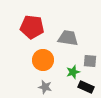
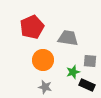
red pentagon: rotated 30 degrees counterclockwise
black rectangle: moved 1 px right, 2 px up
